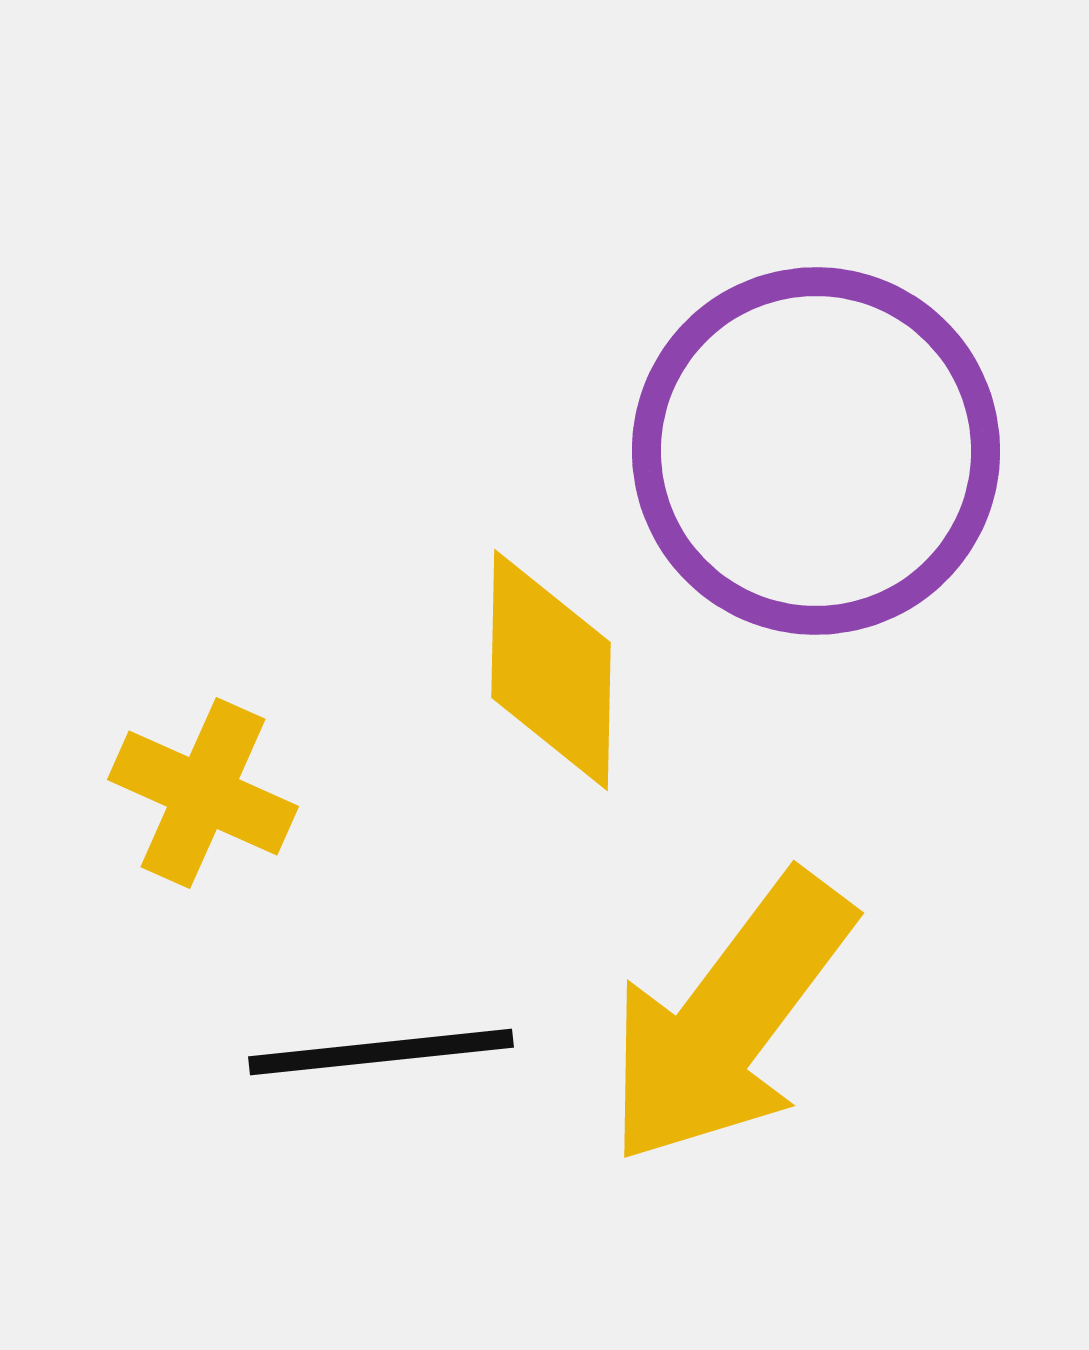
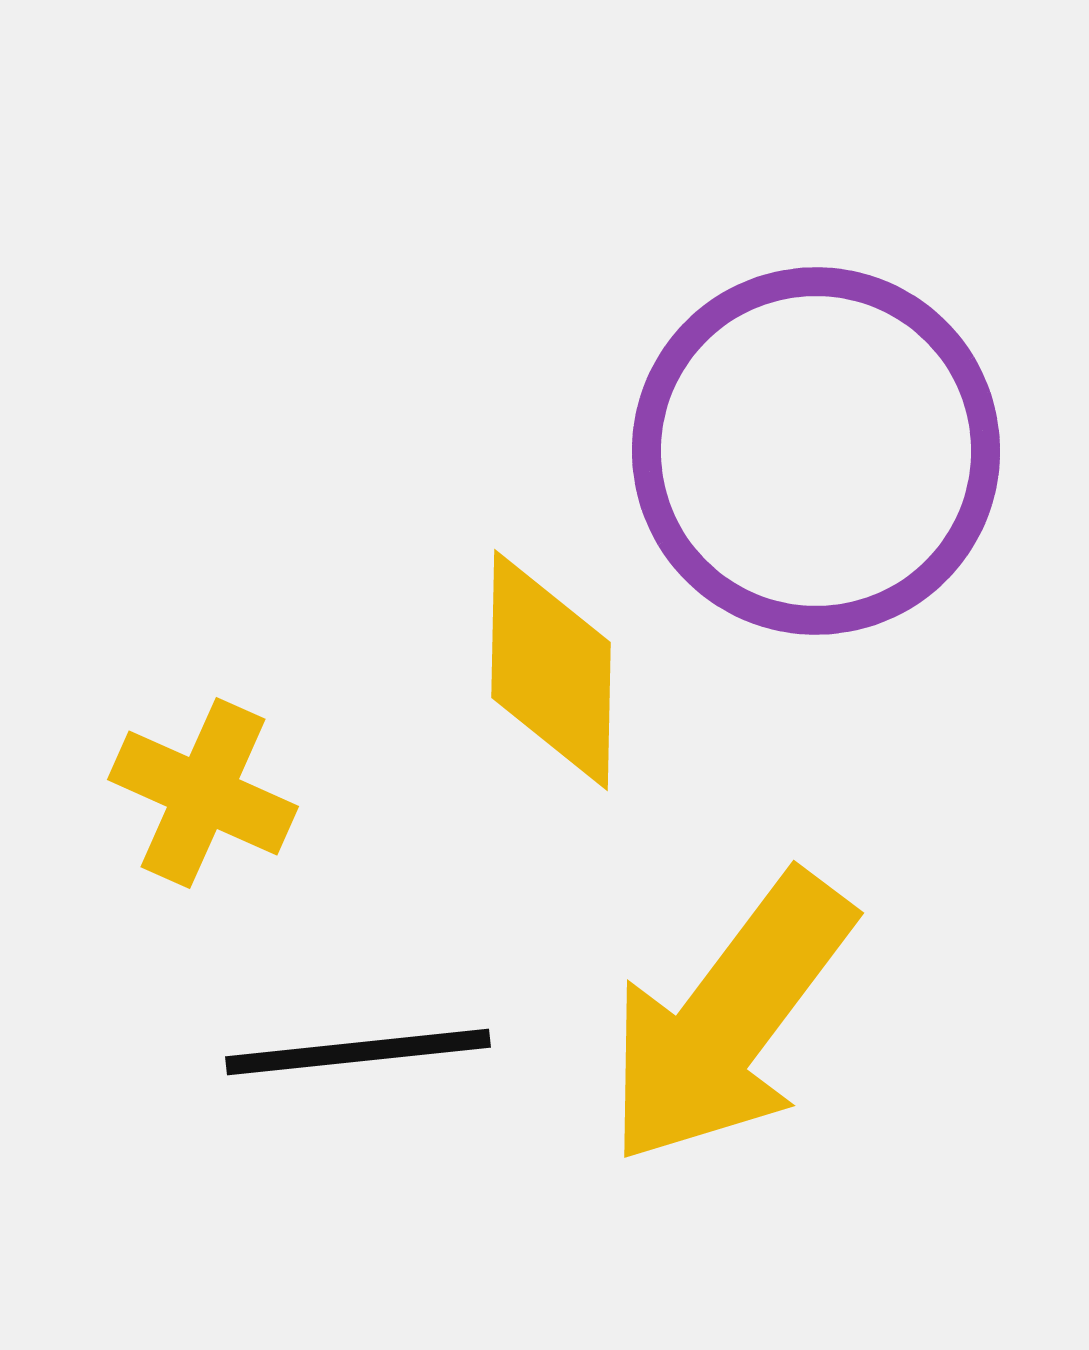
black line: moved 23 px left
